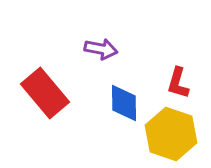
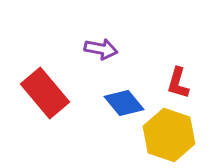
blue diamond: rotated 39 degrees counterclockwise
yellow hexagon: moved 2 px left, 1 px down
